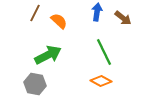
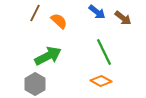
blue arrow: rotated 120 degrees clockwise
green arrow: moved 1 px down
gray hexagon: rotated 20 degrees clockwise
